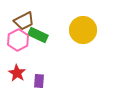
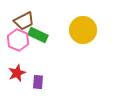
pink hexagon: rotated 10 degrees counterclockwise
red star: rotated 18 degrees clockwise
purple rectangle: moved 1 px left, 1 px down
